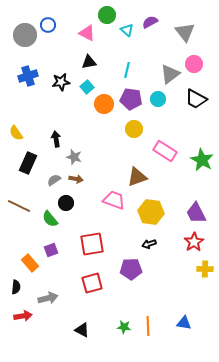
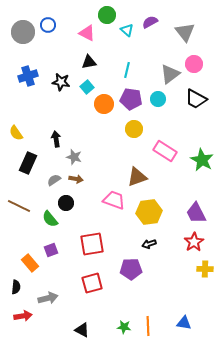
gray circle at (25, 35): moved 2 px left, 3 px up
black star at (61, 82): rotated 18 degrees clockwise
yellow hexagon at (151, 212): moved 2 px left; rotated 15 degrees counterclockwise
